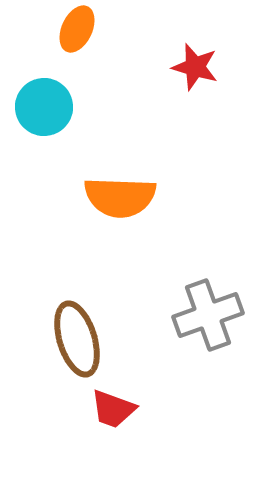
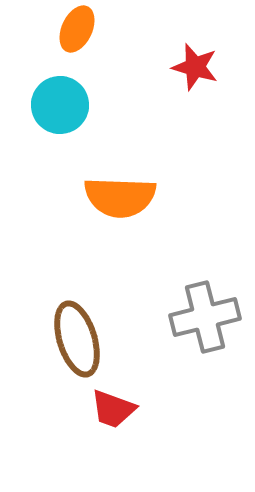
cyan circle: moved 16 px right, 2 px up
gray cross: moved 3 px left, 2 px down; rotated 6 degrees clockwise
